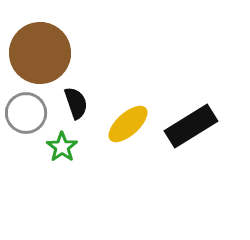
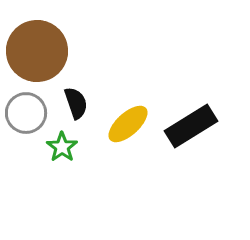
brown circle: moved 3 px left, 2 px up
